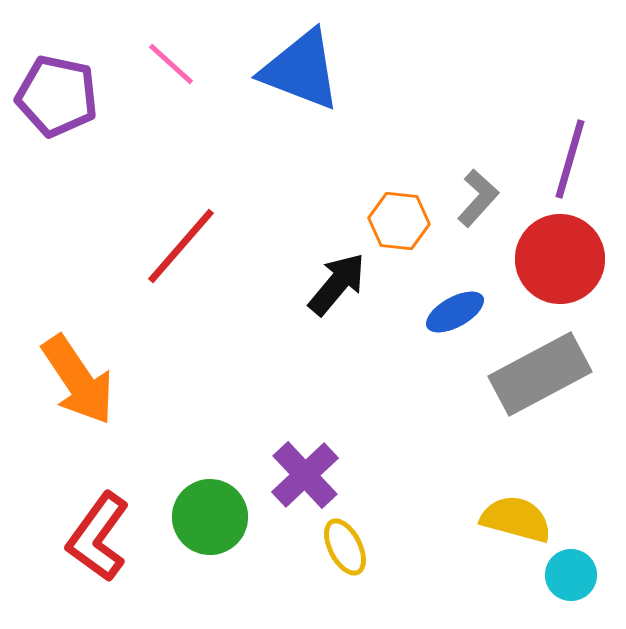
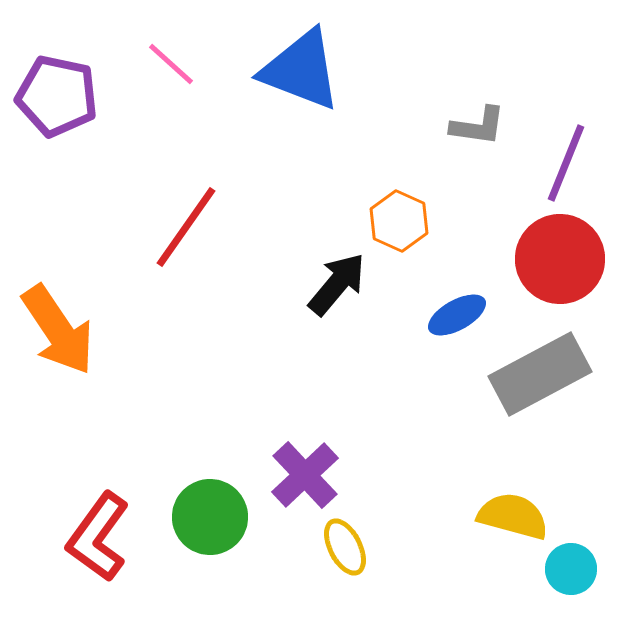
purple line: moved 4 px left, 4 px down; rotated 6 degrees clockwise
gray L-shape: moved 72 px up; rotated 56 degrees clockwise
orange hexagon: rotated 18 degrees clockwise
red line: moved 5 px right, 19 px up; rotated 6 degrees counterclockwise
blue ellipse: moved 2 px right, 3 px down
orange arrow: moved 20 px left, 50 px up
yellow semicircle: moved 3 px left, 3 px up
cyan circle: moved 6 px up
